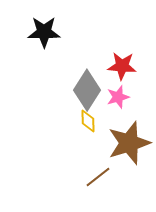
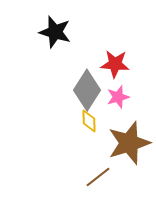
black star: moved 11 px right; rotated 16 degrees clockwise
red star: moved 7 px left, 2 px up
yellow diamond: moved 1 px right
